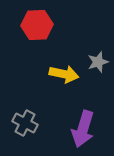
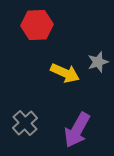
yellow arrow: moved 1 px right, 1 px up; rotated 12 degrees clockwise
gray cross: rotated 20 degrees clockwise
purple arrow: moved 6 px left, 1 px down; rotated 12 degrees clockwise
